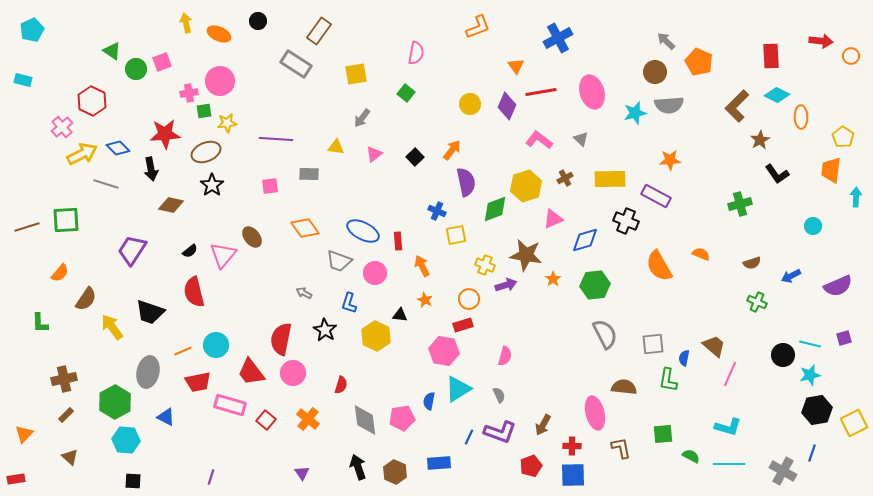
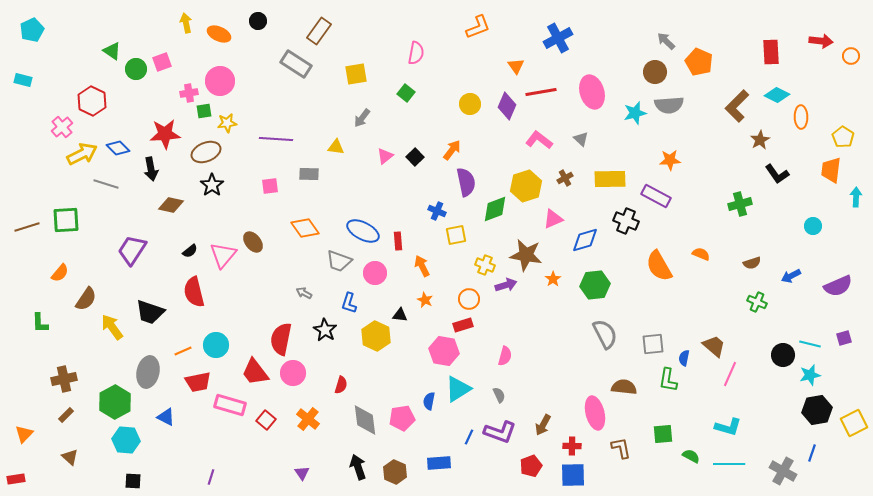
red rectangle at (771, 56): moved 4 px up
pink triangle at (374, 154): moved 11 px right, 2 px down
brown ellipse at (252, 237): moved 1 px right, 5 px down
red trapezoid at (251, 372): moved 4 px right
